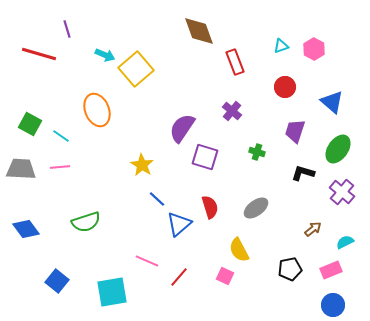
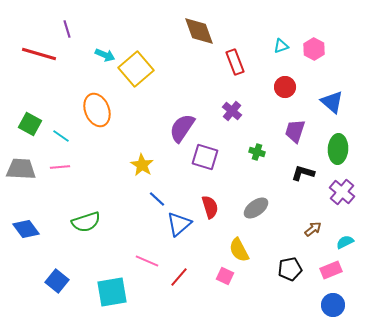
green ellipse at (338, 149): rotated 32 degrees counterclockwise
